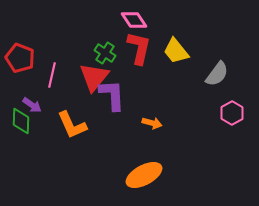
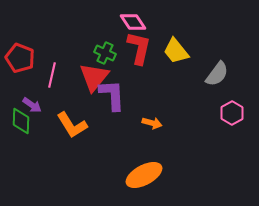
pink diamond: moved 1 px left, 2 px down
green cross: rotated 10 degrees counterclockwise
orange L-shape: rotated 8 degrees counterclockwise
